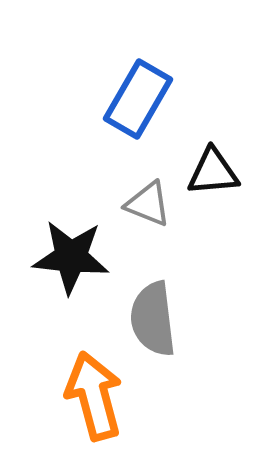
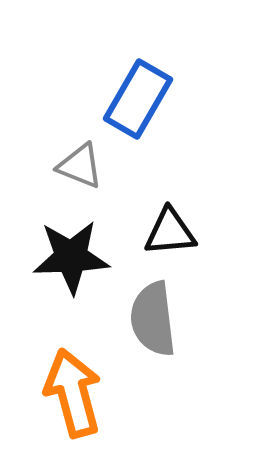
black triangle: moved 43 px left, 60 px down
gray triangle: moved 68 px left, 38 px up
black star: rotated 8 degrees counterclockwise
orange arrow: moved 21 px left, 3 px up
